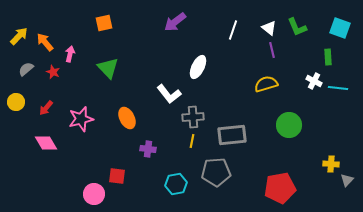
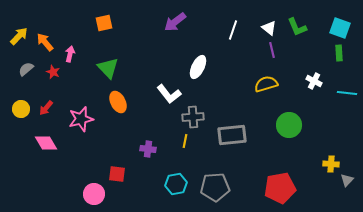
green rectangle: moved 11 px right, 4 px up
cyan line: moved 9 px right, 5 px down
yellow circle: moved 5 px right, 7 px down
orange ellipse: moved 9 px left, 16 px up
yellow line: moved 7 px left
gray pentagon: moved 1 px left, 15 px down
red square: moved 2 px up
